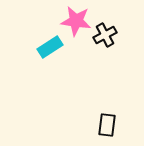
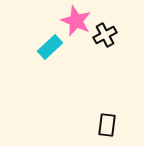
pink star: rotated 16 degrees clockwise
cyan rectangle: rotated 10 degrees counterclockwise
